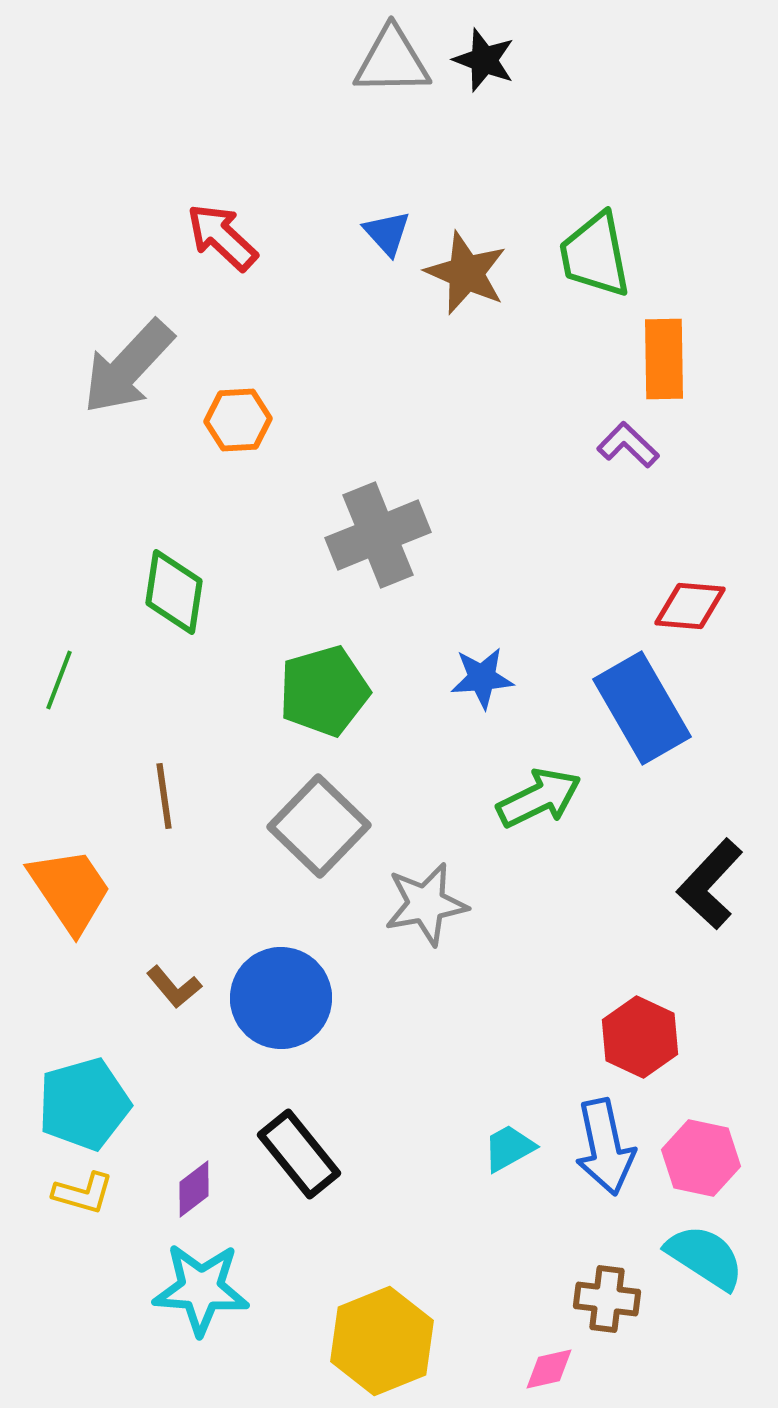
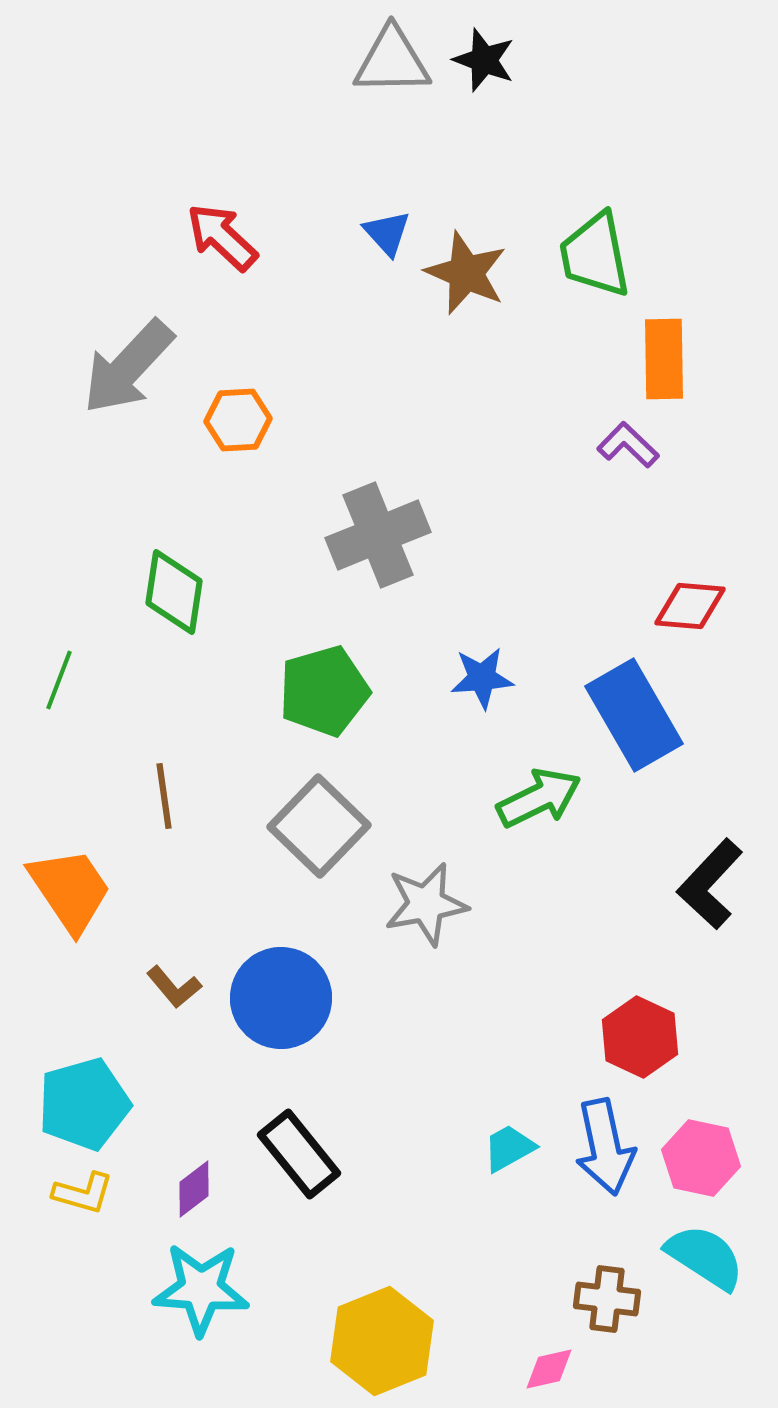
blue rectangle: moved 8 px left, 7 px down
